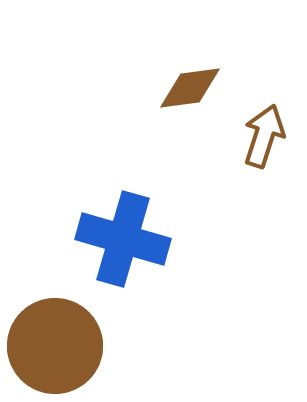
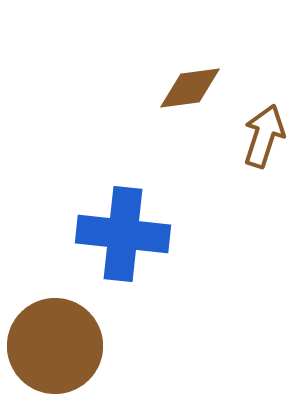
blue cross: moved 5 px up; rotated 10 degrees counterclockwise
